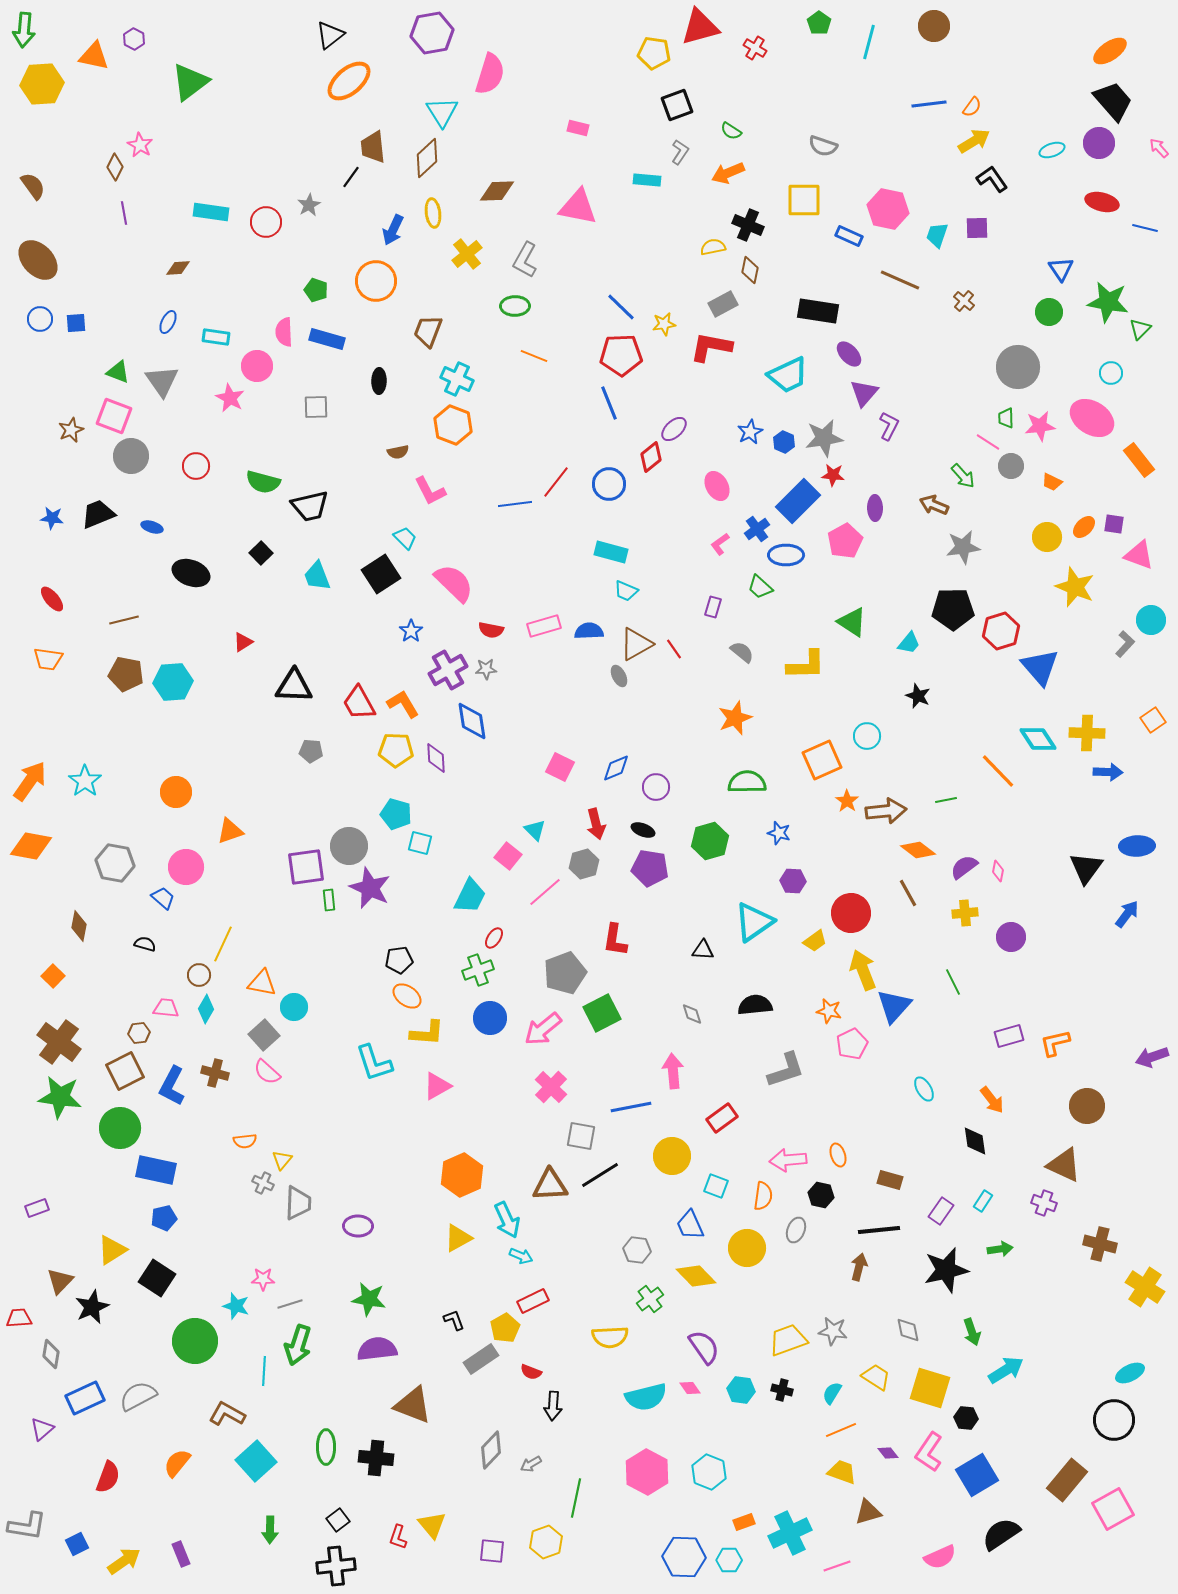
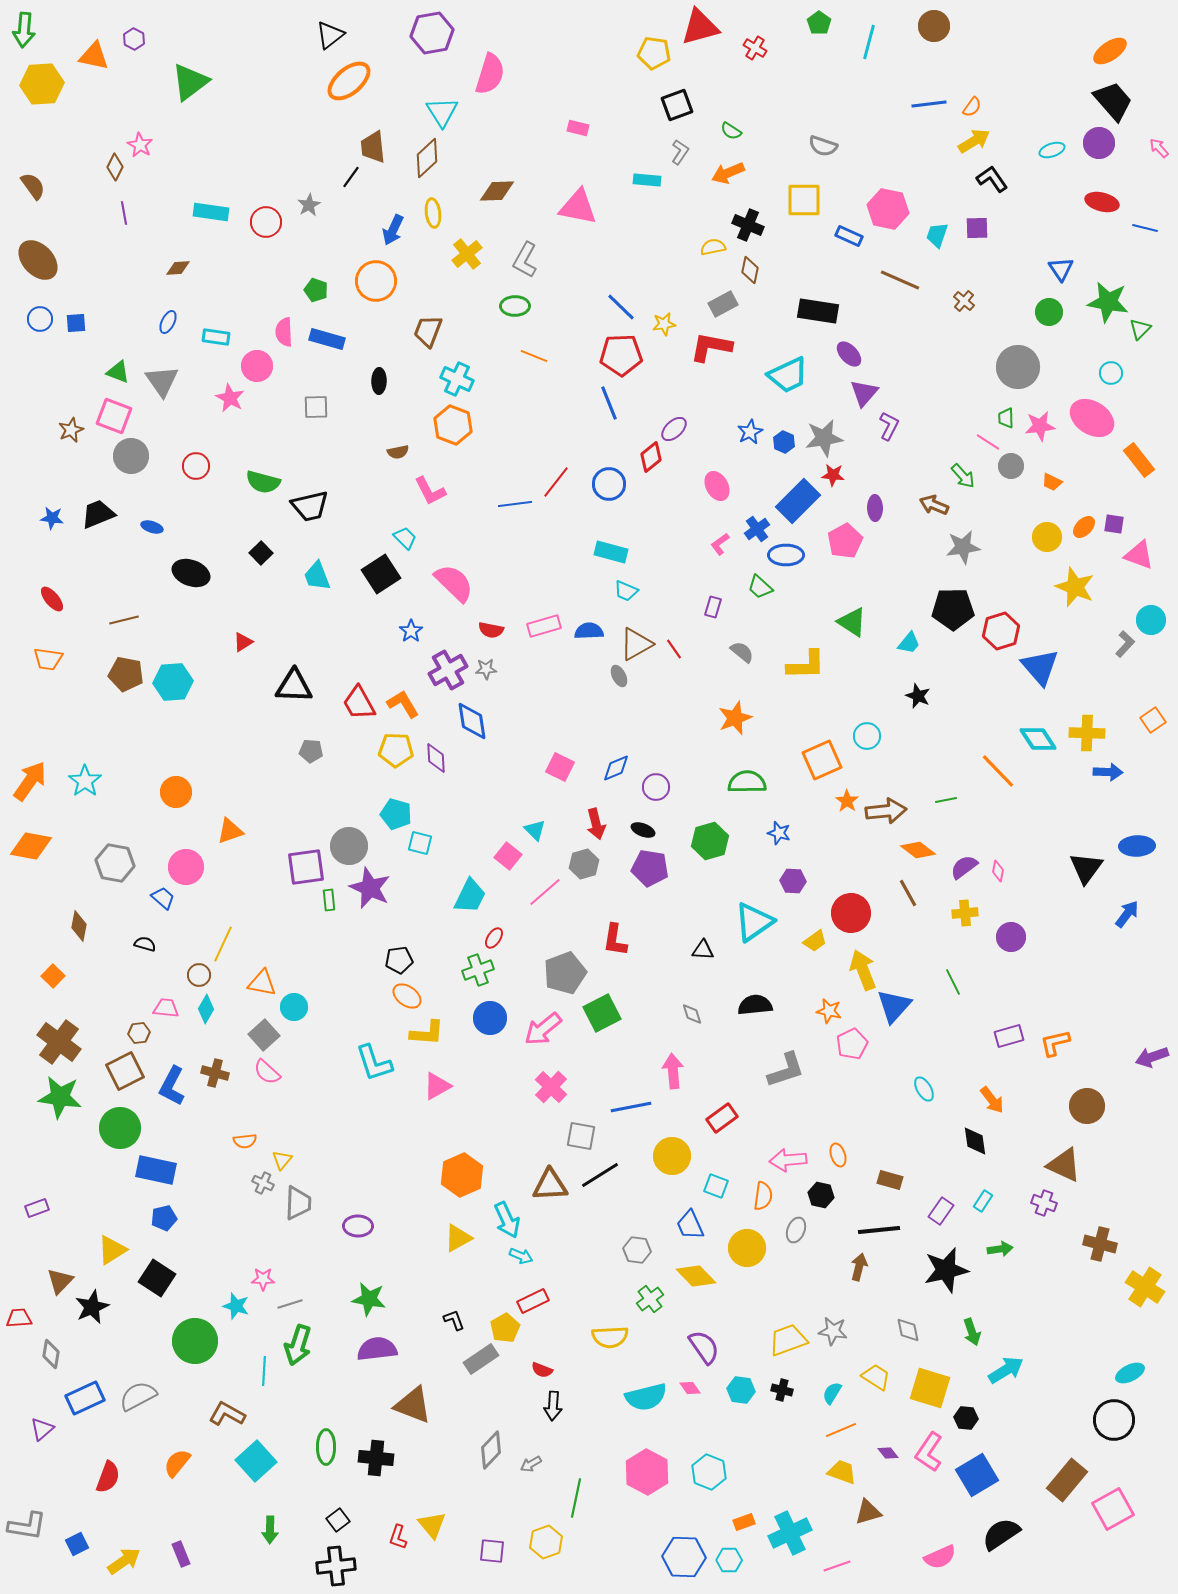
red semicircle at (531, 1372): moved 11 px right, 2 px up
